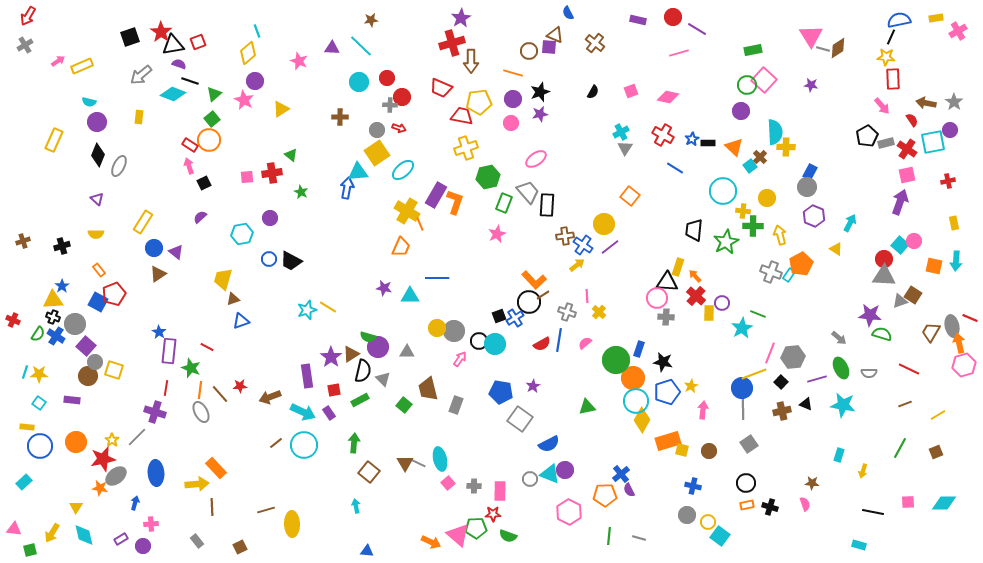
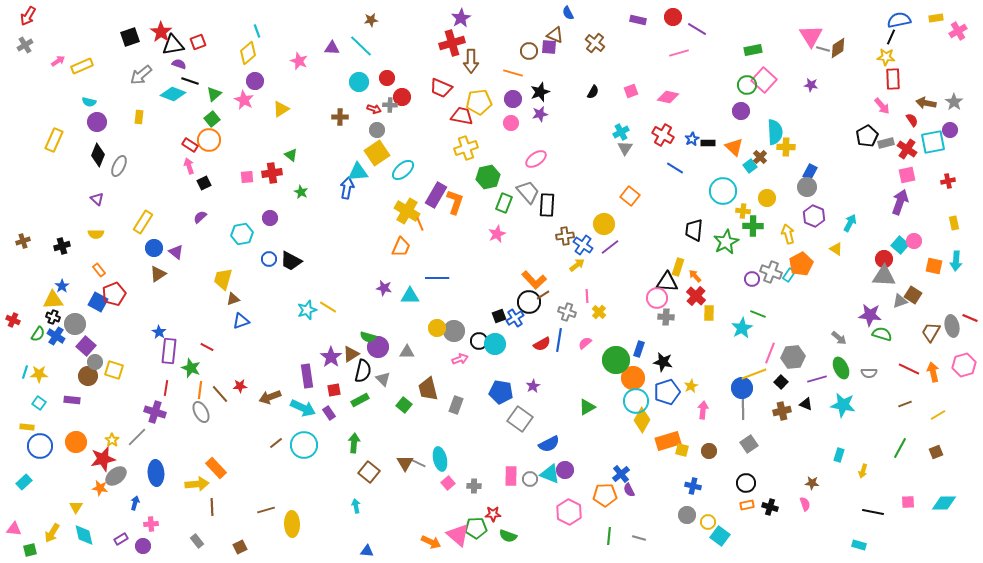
red arrow at (399, 128): moved 25 px left, 19 px up
yellow arrow at (780, 235): moved 8 px right, 1 px up
purple circle at (722, 303): moved 30 px right, 24 px up
orange arrow at (959, 343): moved 26 px left, 29 px down
pink arrow at (460, 359): rotated 35 degrees clockwise
green triangle at (587, 407): rotated 18 degrees counterclockwise
cyan arrow at (303, 412): moved 4 px up
pink rectangle at (500, 491): moved 11 px right, 15 px up
